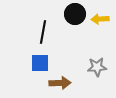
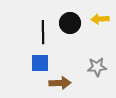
black circle: moved 5 px left, 9 px down
black line: rotated 10 degrees counterclockwise
